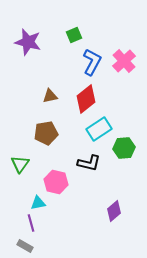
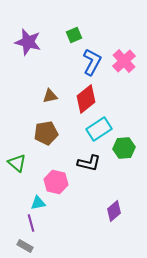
green triangle: moved 3 px left, 1 px up; rotated 24 degrees counterclockwise
